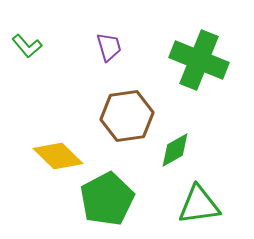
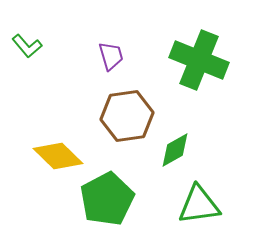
purple trapezoid: moved 2 px right, 9 px down
